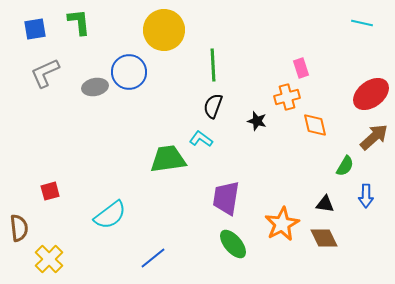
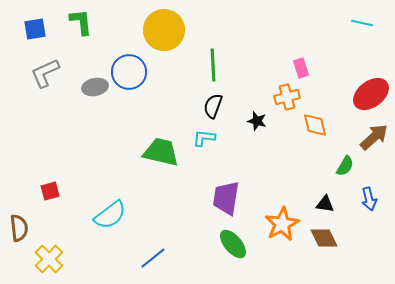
green L-shape: moved 2 px right
cyan L-shape: moved 3 px right, 1 px up; rotated 30 degrees counterclockwise
green trapezoid: moved 7 px left, 7 px up; rotated 21 degrees clockwise
blue arrow: moved 3 px right, 3 px down; rotated 15 degrees counterclockwise
